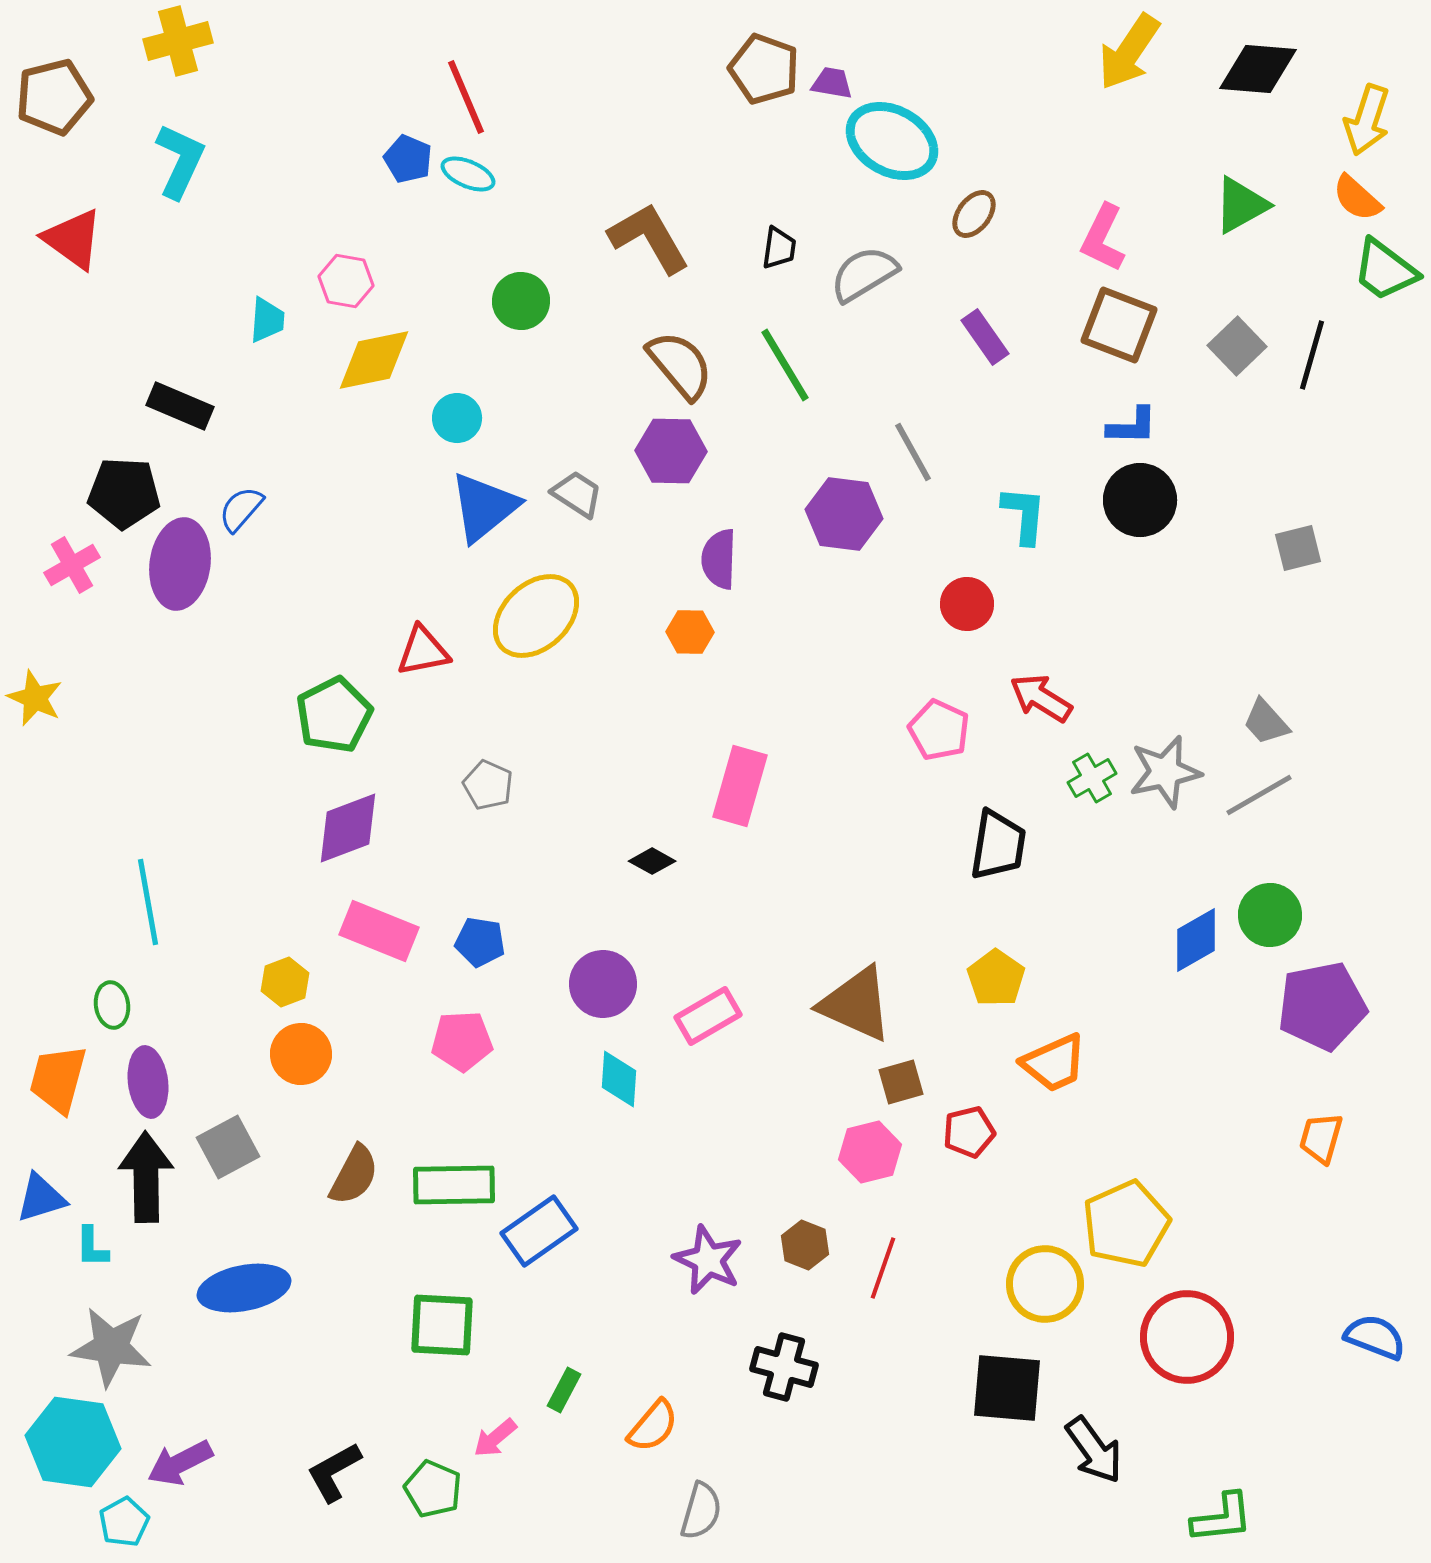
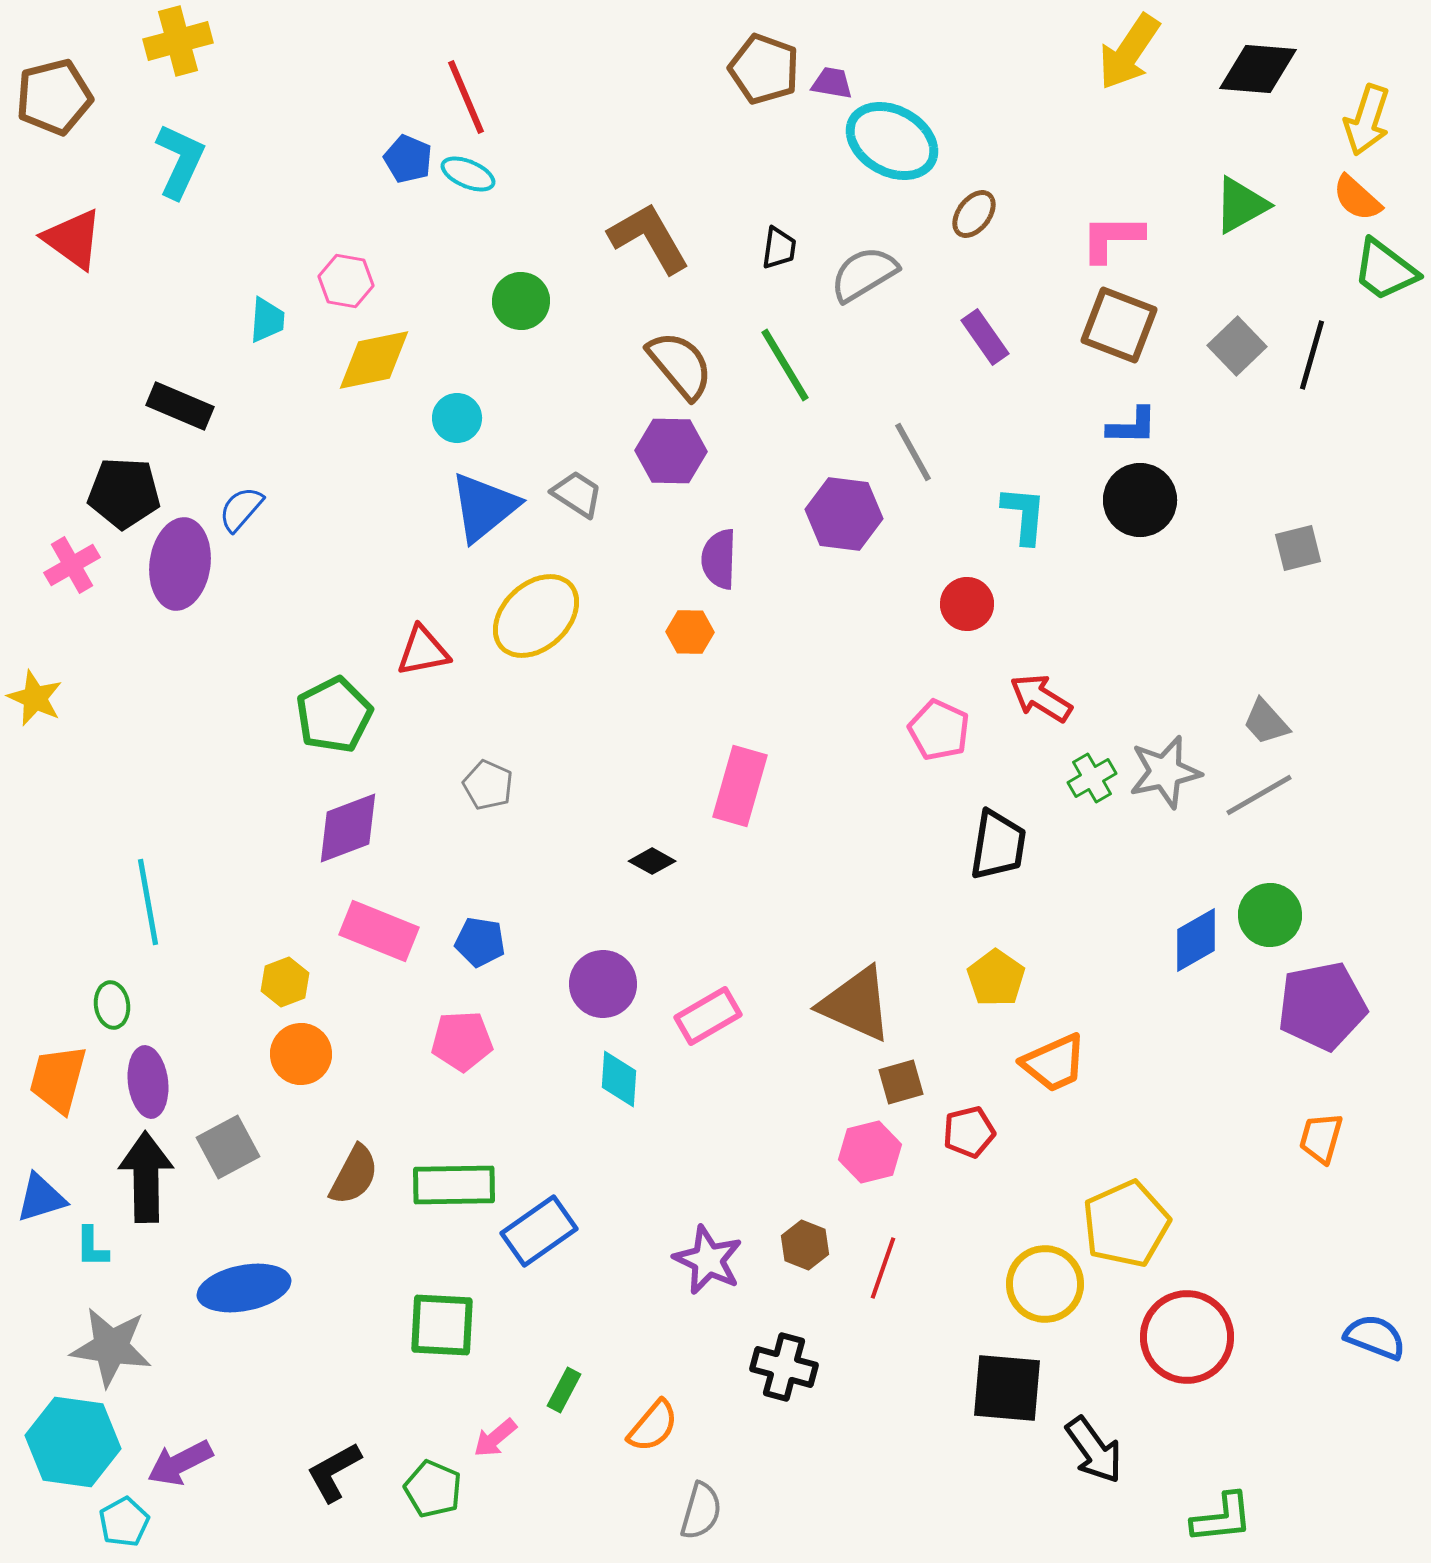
pink L-shape at (1103, 238): moved 9 px right; rotated 64 degrees clockwise
